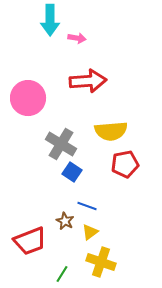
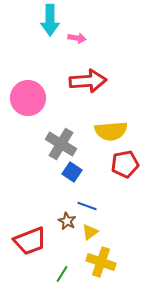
brown star: moved 2 px right
